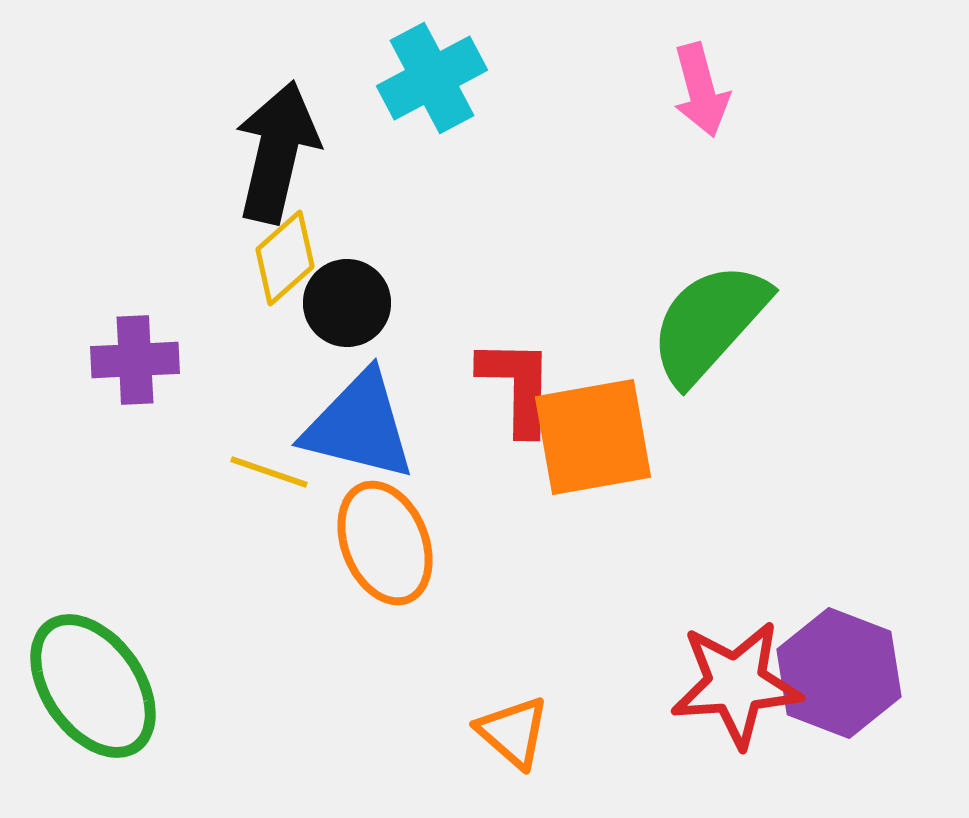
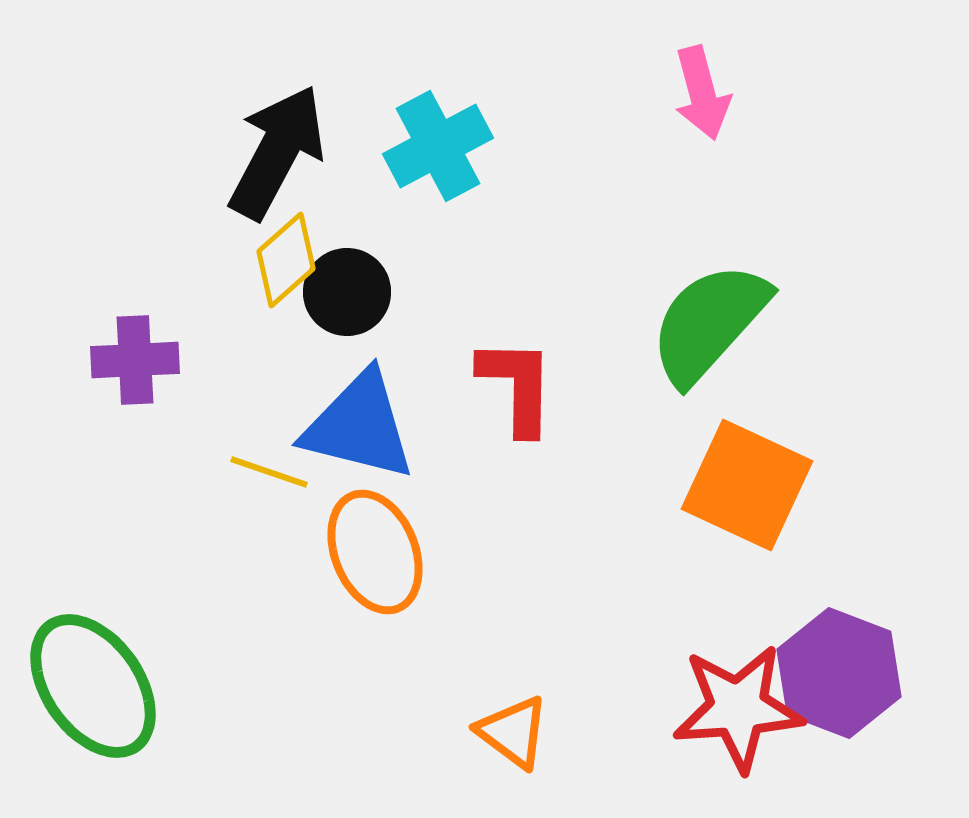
cyan cross: moved 6 px right, 68 px down
pink arrow: moved 1 px right, 3 px down
black arrow: rotated 15 degrees clockwise
yellow diamond: moved 1 px right, 2 px down
black circle: moved 11 px up
orange square: moved 154 px right, 48 px down; rotated 35 degrees clockwise
orange ellipse: moved 10 px left, 9 px down
red star: moved 2 px right, 24 px down
orange triangle: rotated 4 degrees counterclockwise
